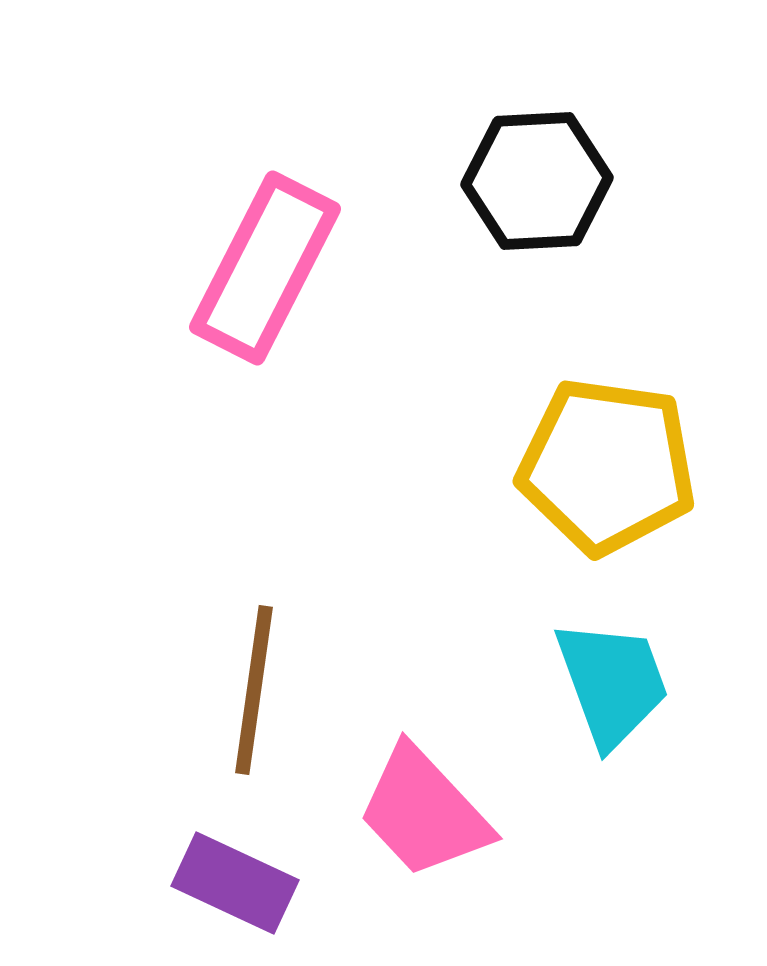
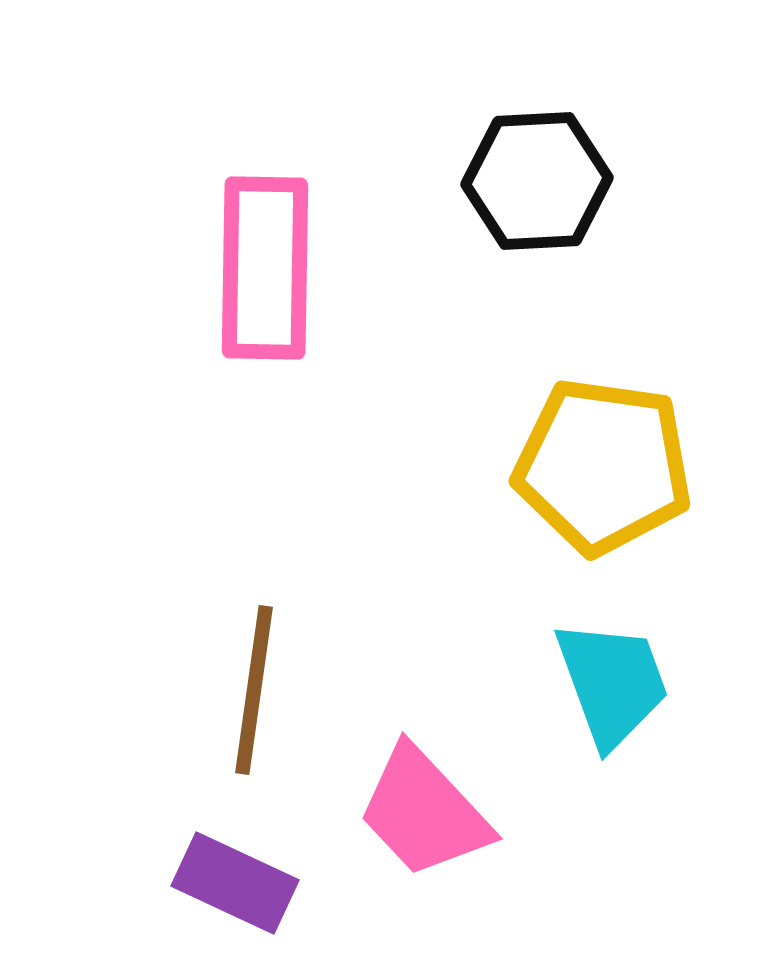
pink rectangle: rotated 26 degrees counterclockwise
yellow pentagon: moved 4 px left
